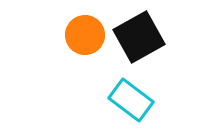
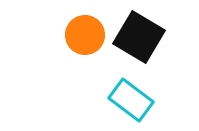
black square: rotated 30 degrees counterclockwise
